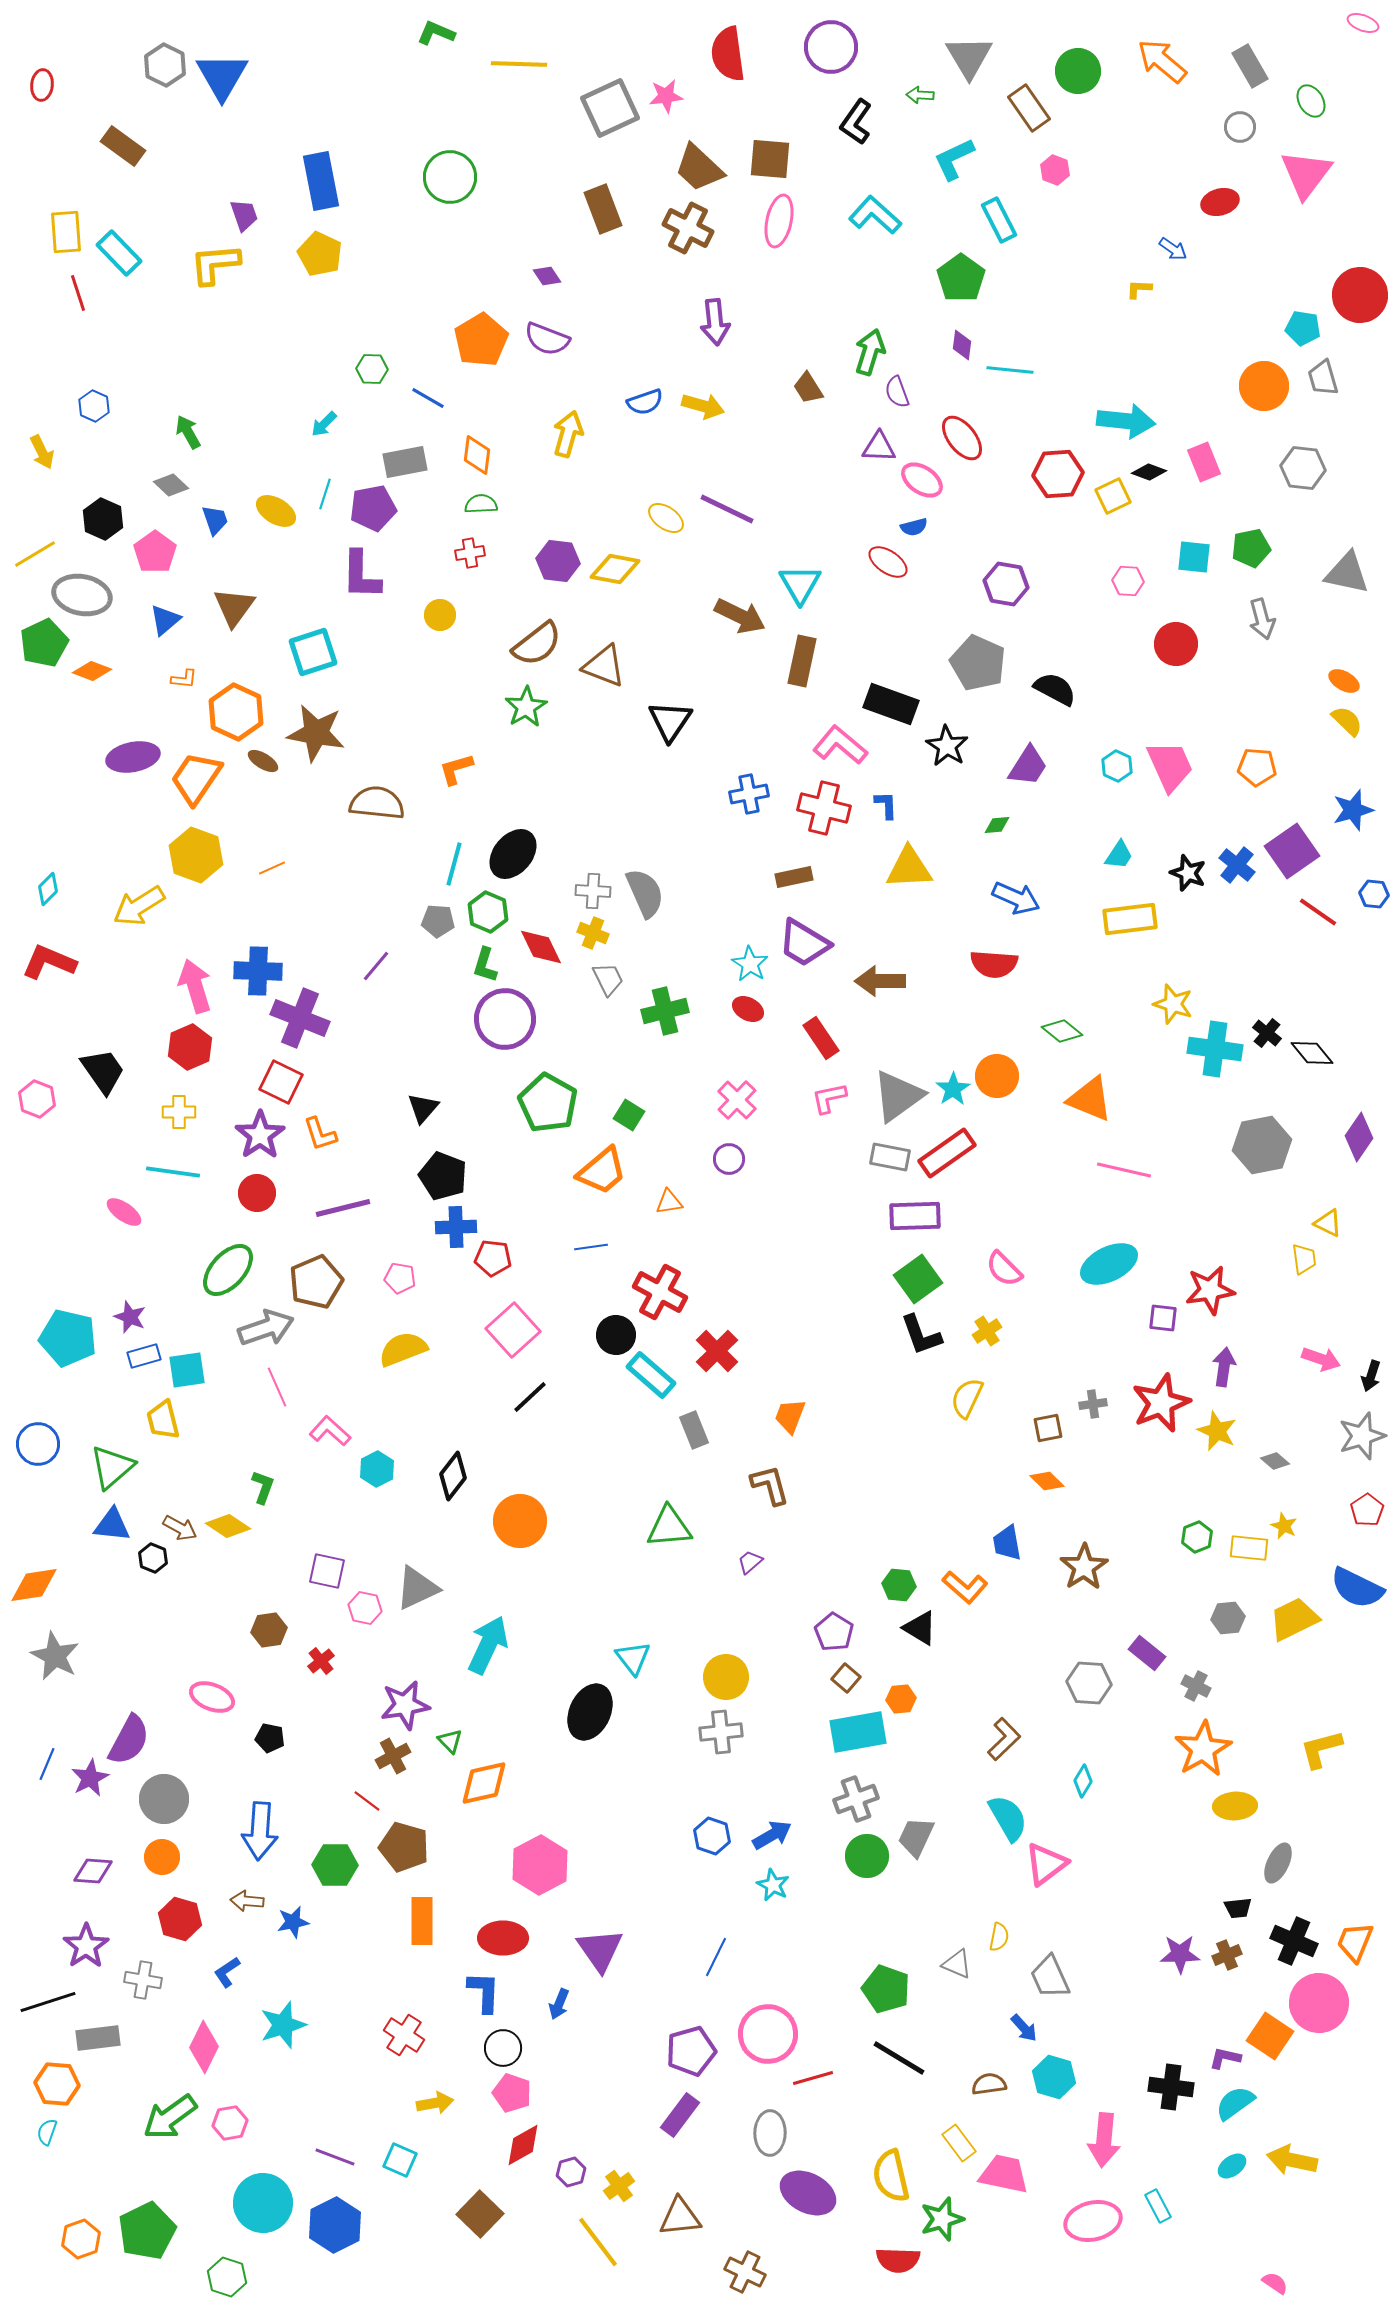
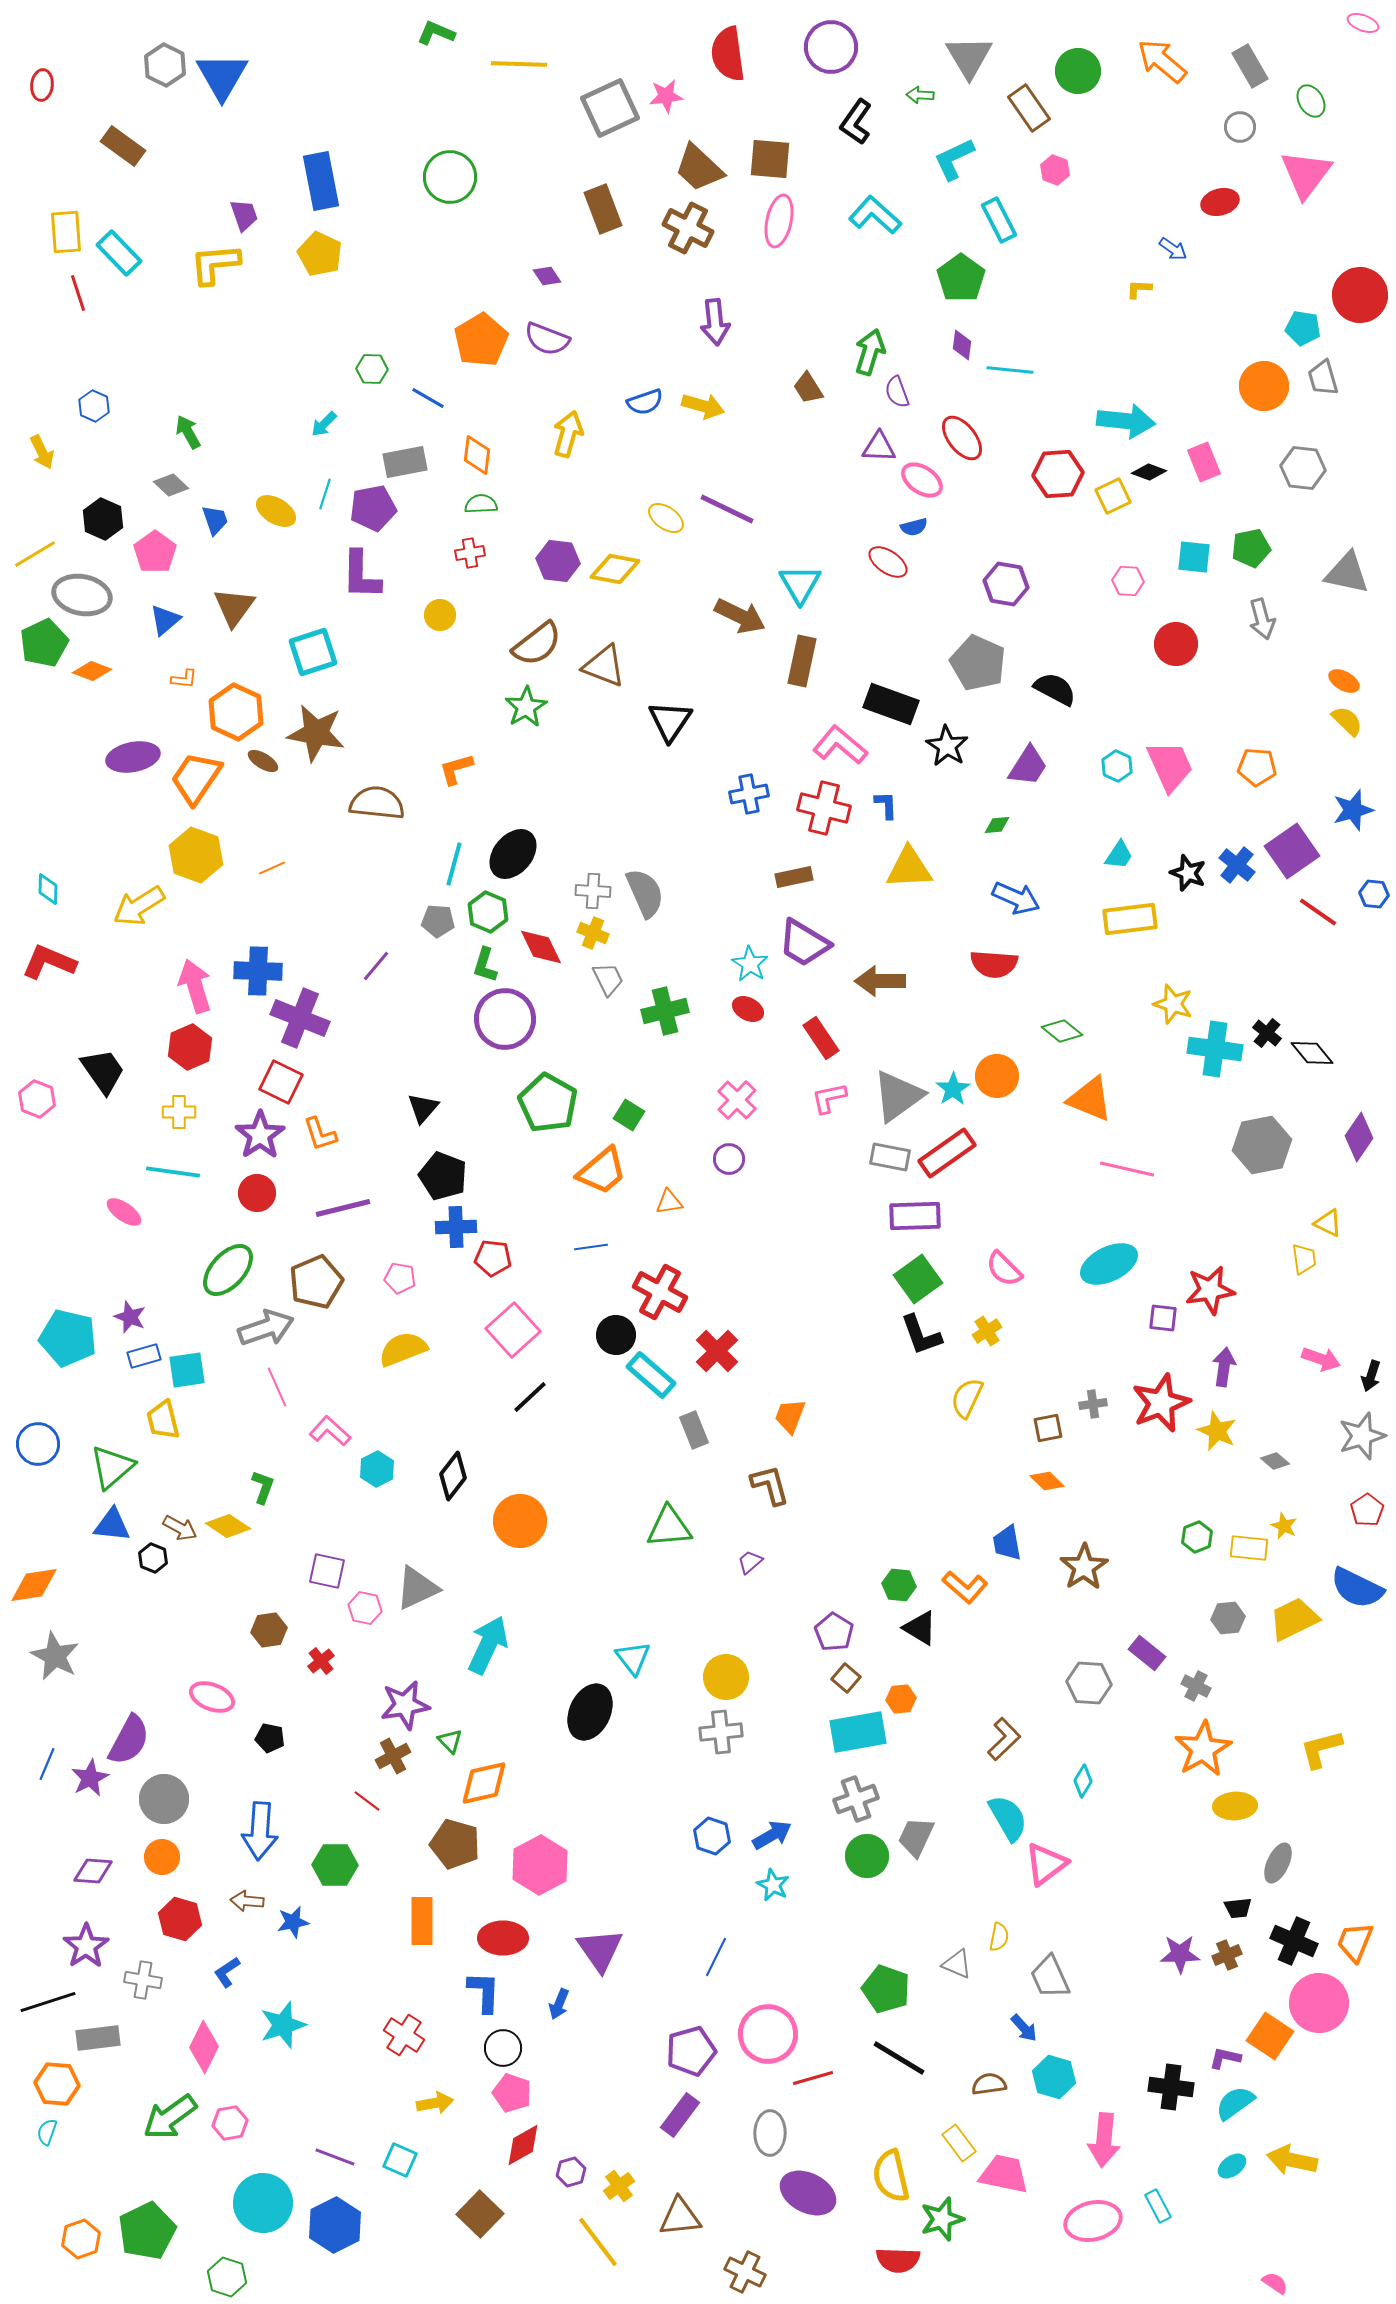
cyan diamond at (48, 889): rotated 44 degrees counterclockwise
pink line at (1124, 1170): moved 3 px right, 1 px up
brown pentagon at (404, 1847): moved 51 px right, 3 px up
